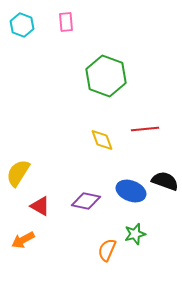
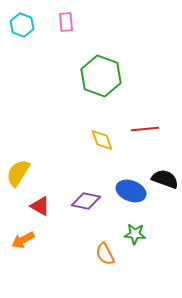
green hexagon: moved 5 px left
black semicircle: moved 2 px up
green star: rotated 20 degrees clockwise
orange semicircle: moved 2 px left, 4 px down; rotated 50 degrees counterclockwise
